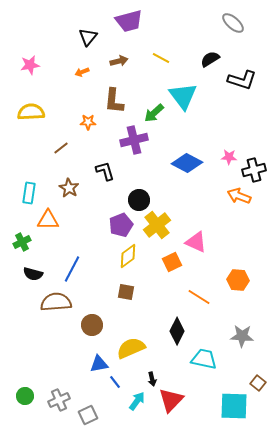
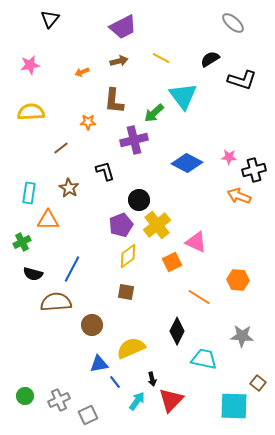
purple trapezoid at (129, 21): moved 6 px left, 6 px down; rotated 12 degrees counterclockwise
black triangle at (88, 37): moved 38 px left, 18 px up
